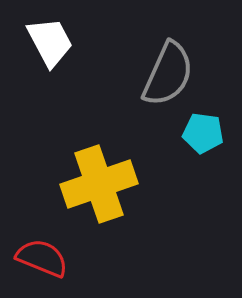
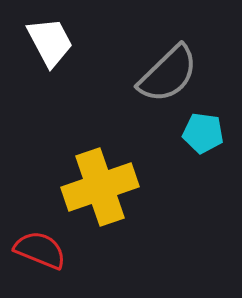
gray semicircle: rotated 22 degrees clockwise
yellow cross: moved 1 px right, 3 px down
red semicircle: moved 2 px left, 8 px up
